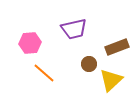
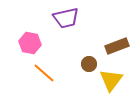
purple trapezoid: moved 8 px left, 11 px up
pink hexagon: rotated 15 degrees clockwise
brown rectangle: moved 1 px up
yellow triangle: rotated 10 degrees counterclockwise
